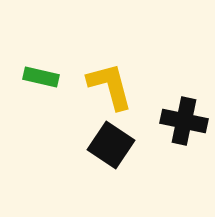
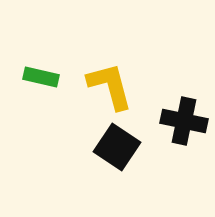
black square: moved 6 px right, 2 px down
